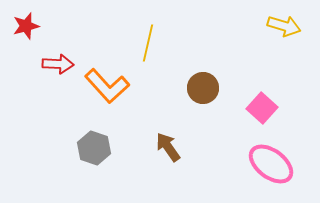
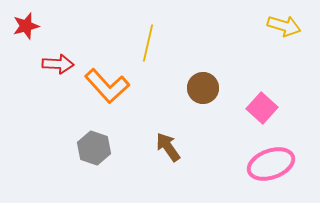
pink ellipse: rotated 57 degrees counterclockwise
